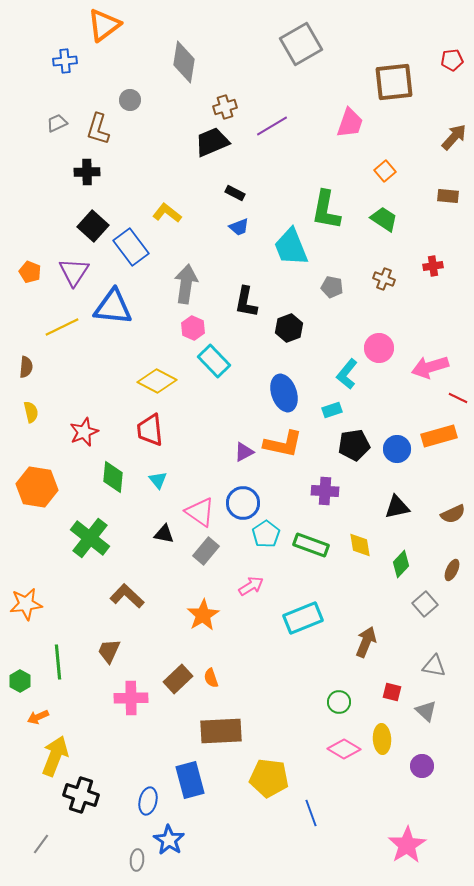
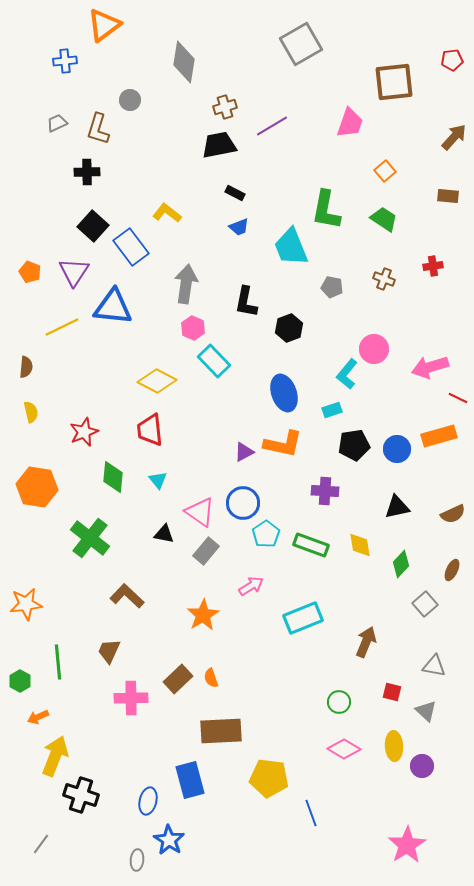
black trapezoid at (212, 142): moved 7 px right, 3 px down; rotated 12 degrees clockwise
pink circle at (379, 348): moved 5 px left, 1 px down
yellow ellipse at (382, 739): moved 12 px right, 7 px down
